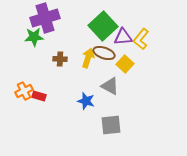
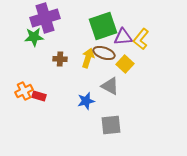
green square: rotated 24 degrees clockwise
blue star: rotated 30 degrees counterclockwise
